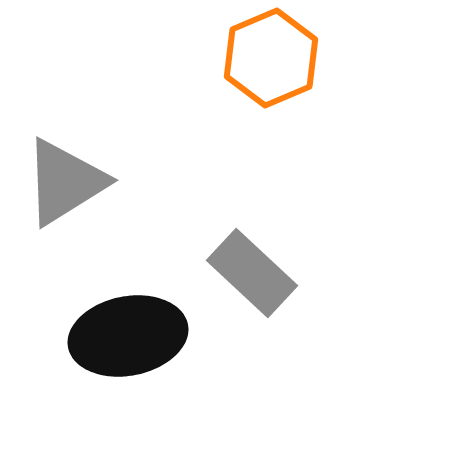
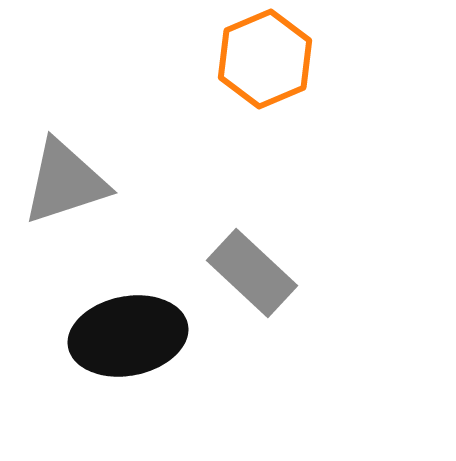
orange hexagon: moved 6 px left, 1 px down
gray triangle: rotated 14 degrees clockwise
